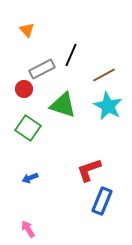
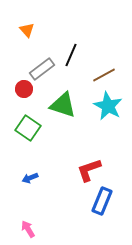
gray rectangle: rotated 10 degrees counterclockwise
